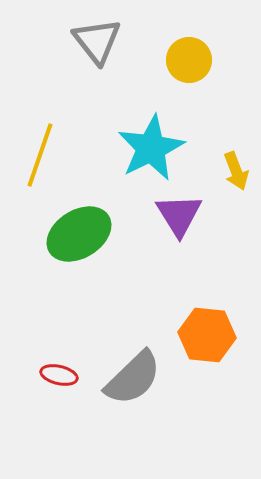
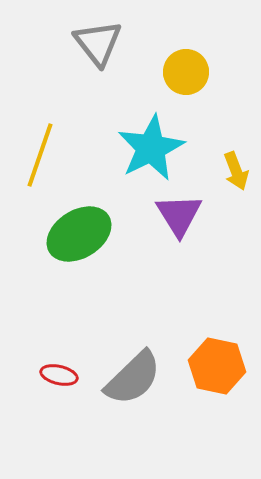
gray triangle: moved 1 px right, 2 px down
yellow circle: moved 3 px left, 12 px down
orange hexagon: moved 10 px right, 31 px down; rotated 6 degrees clockwise
